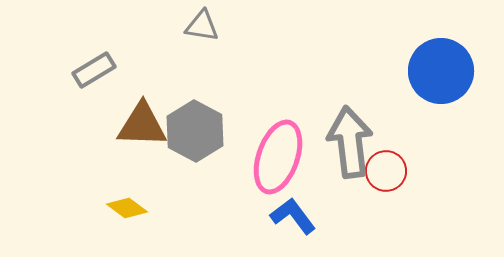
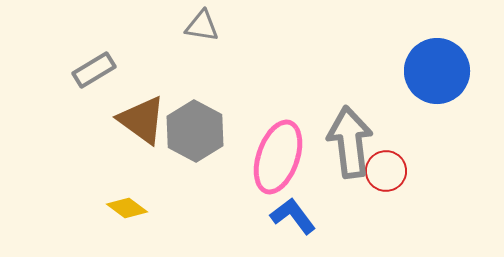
blue circle: moved 4 px left
brown triangle: moved 5 px up; rotated 34 degrees clockwise
